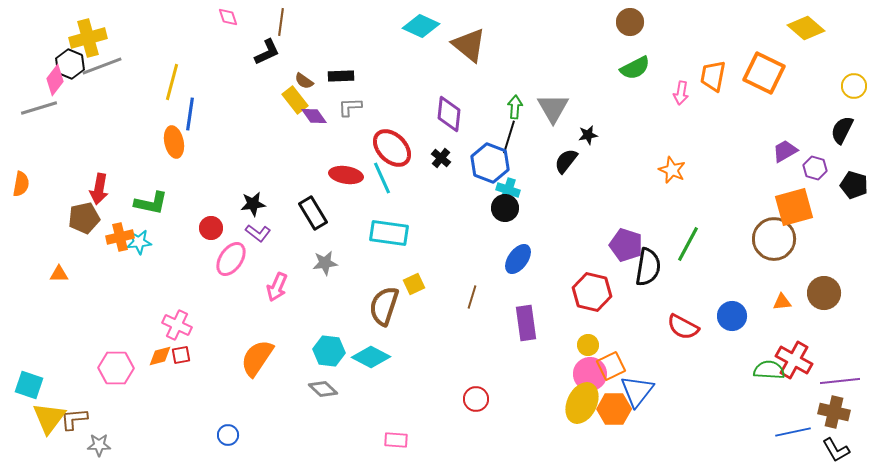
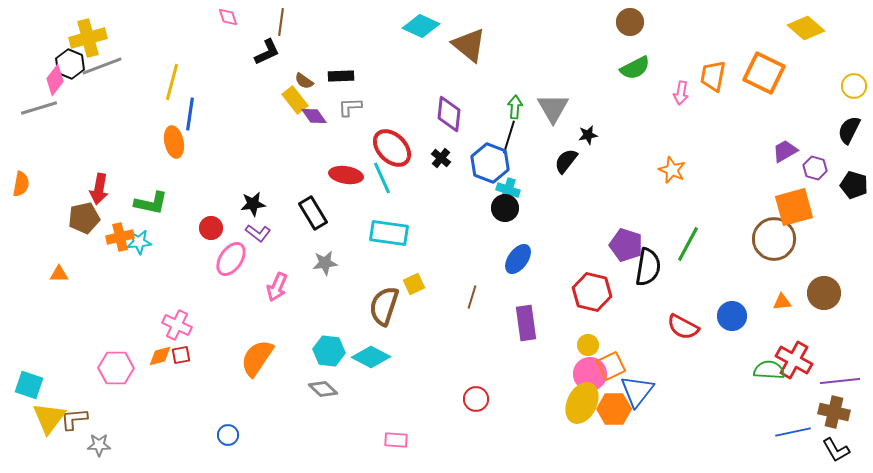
black semicircle at (842, 130): moved 7 px right
